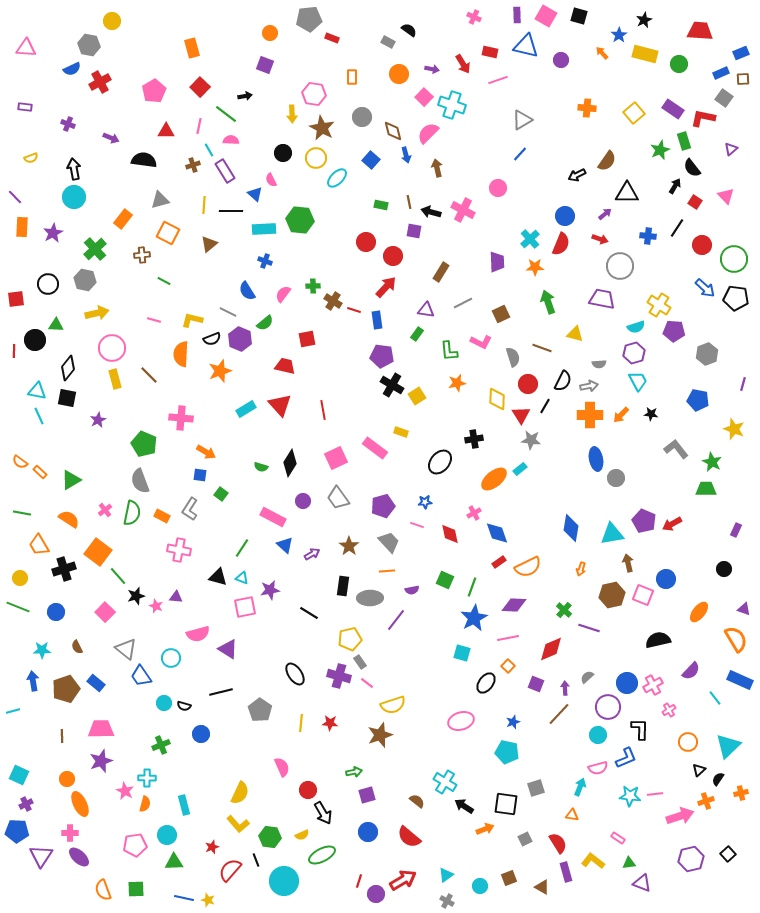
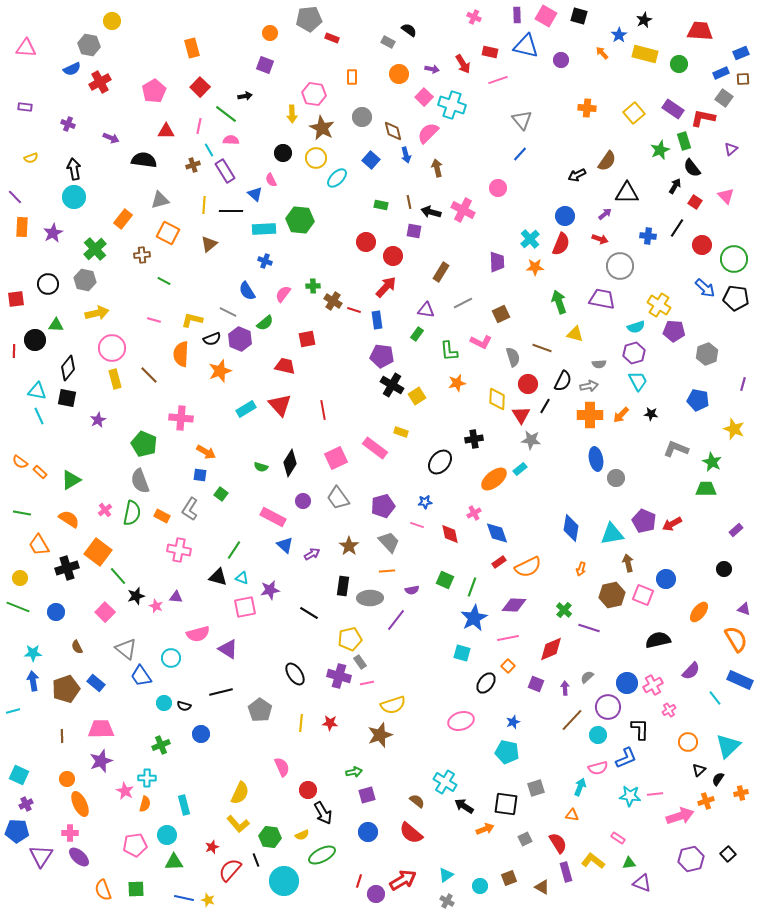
gray triangle at (522, 120): rotated 40 degrees counterclockwise
green arrow at (548, 302): moved 11 px right
gray L-shape at (676, 449): rotated 30 degrees counterclockwise
purple rectangle at (736, 530): rotated 24 degrees clockwise
green line at (242, 548): moved 8 px left, 2 px down
black cross at (64, 569): moved 3 px right, 1 px up
cyan star at (42, 650): moved 9 px left, 3 px down
pink line at (367, 683): rotated 48 degrees counterclockwise
brown line at (559, 714): moved 13 px right, 6 px down
red semicircle at (409, 837): moved 2 px right, 4 px up
